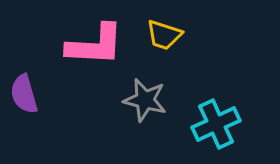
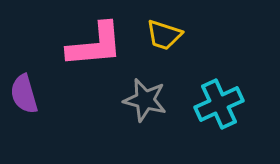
pink L-shape: rotated 8 degrees counterclockwise
cyan cross: moved 3 px right, 20 px up
